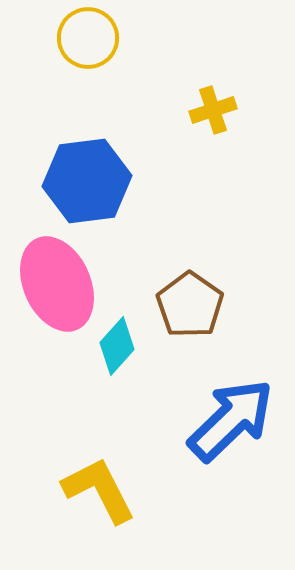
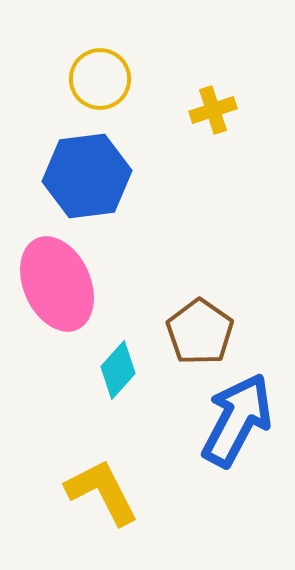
yellow circle: moved 12 px right, 41 px down
blue hexagon: moved 5 px up
brown pentagon: moved 10 px right, 27 px down
cyan diamond: moved 1 px right, 24 px down
blue arrow: moved 6 px right; rotated 18 degrees counterclockwise
yellow L-shape: moved 3 px right, 2 px down
